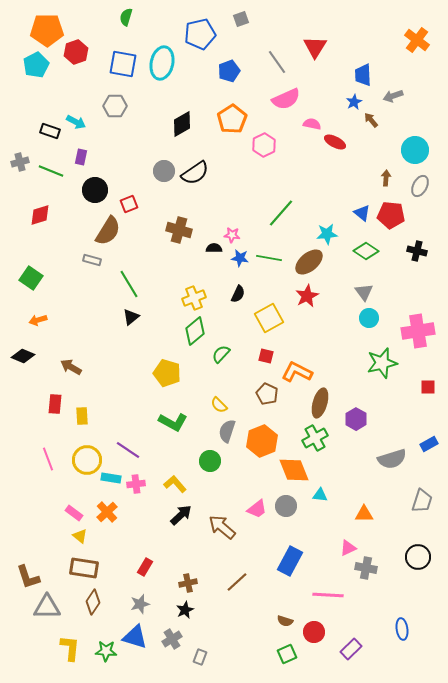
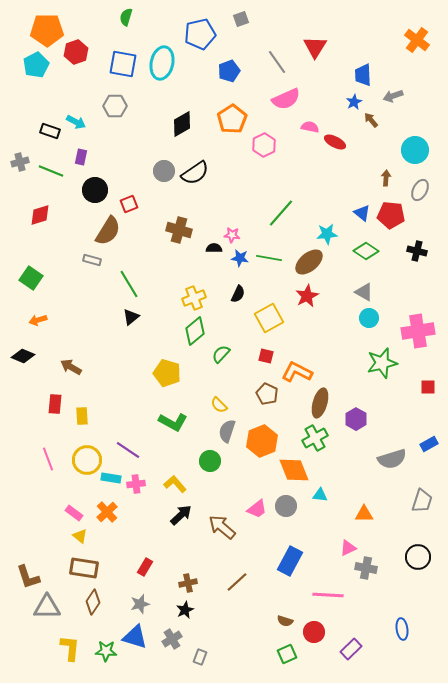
pink semicircle at (312, 124): moved 2 px left, 3 px down
gray ellipse at (420, 186): moved 4 px down
gray triangle at (364, 292): rotated 24 degrees counterclockwise
